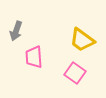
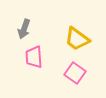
gray arrow: moved 8 px right, 2 px up
yellow trapezoid: moved 5 px left, 1 px up
